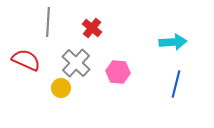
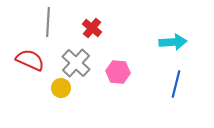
red semicircle: moved 4 px right
